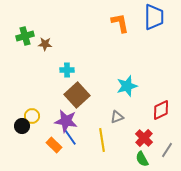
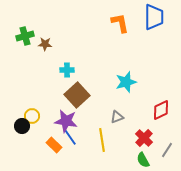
cyan star: moved 1 px left, 4 px up
green semicircle: moved 1 px right, 1 px down
